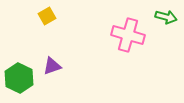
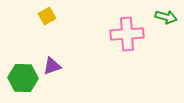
pink cross: moved 1 px left, 1 px up; rotated 20 degrees counterclockwise
green hexagon: moved 4 px right; rotated 24 degrees counterclockwise
